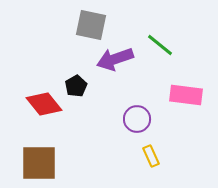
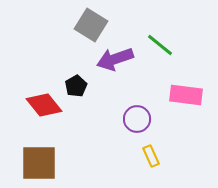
gray square: rotated 20 degrees clockwise
red diamond: moved 1 px down
